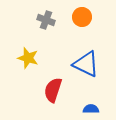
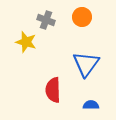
yellow star: moved 2 px left, 16 px up
blue triangle: rotated 40 degrees clockwise
red semicircle: rotated 20 degrees counterclockwise
blue semicircle: moved 4 px up
